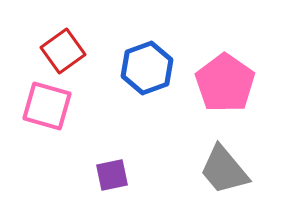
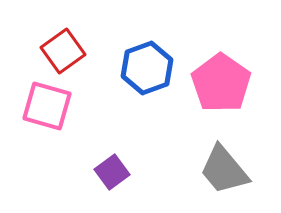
pink pentagon: moved 4 px left
purple square: moved 3 px up; rotated 24 degrees counterclockwise
